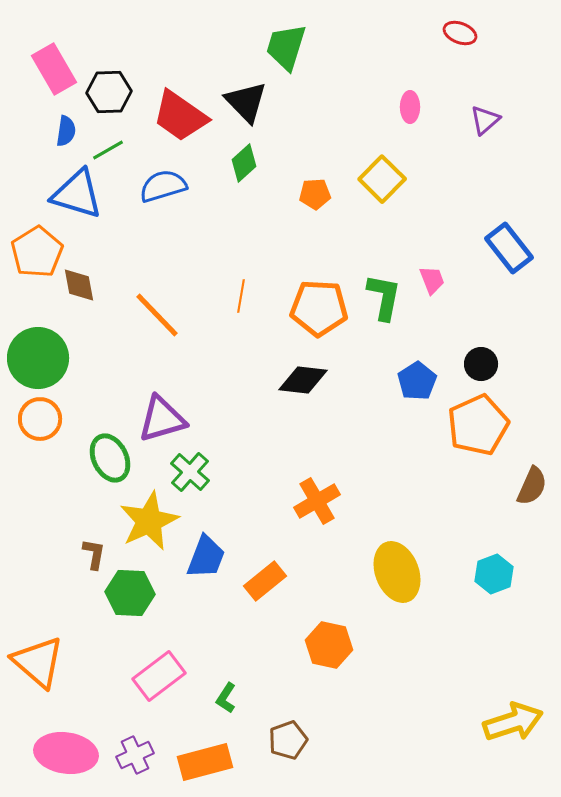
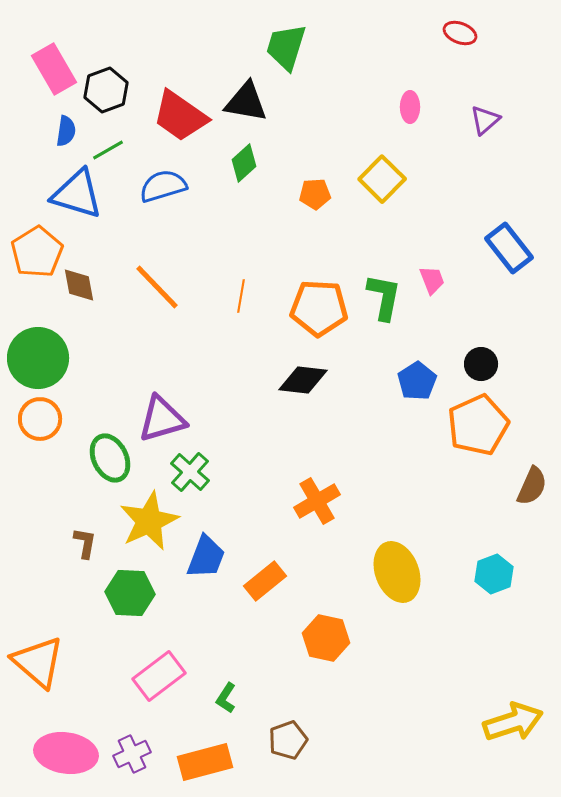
black hexagon at (109, 92): moved 3 px left, 2 px up; rotated 18 degrees counterclockwise
black triangle at (246, 102): rotated 36 degrees counterclockwise
orange line at (157, 315): moved 28 px up
brown L-shape at (94, 554): moved 9 px left, 11 px up
orange hexagon at (329, 645): moved 3 px left, 7 px up
purple cross at (135, 755): moved 3 px left, 1 px up
